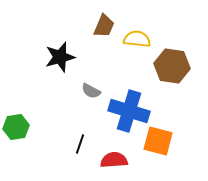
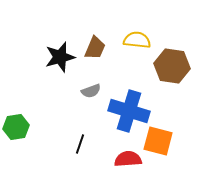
brown trapezoid: moved 9 px left, 22 px down
yellow semicircle: moved 1 px down
gray semicircle: rotated 48 degrees counterclockwise
red semicircle: moved 14 px right, 1 px up
